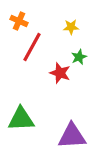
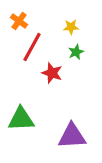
orange cross: rotated 12 degrees clockwise
green star: moved 3 px left, 5 px up
red star: moved 8 px left
